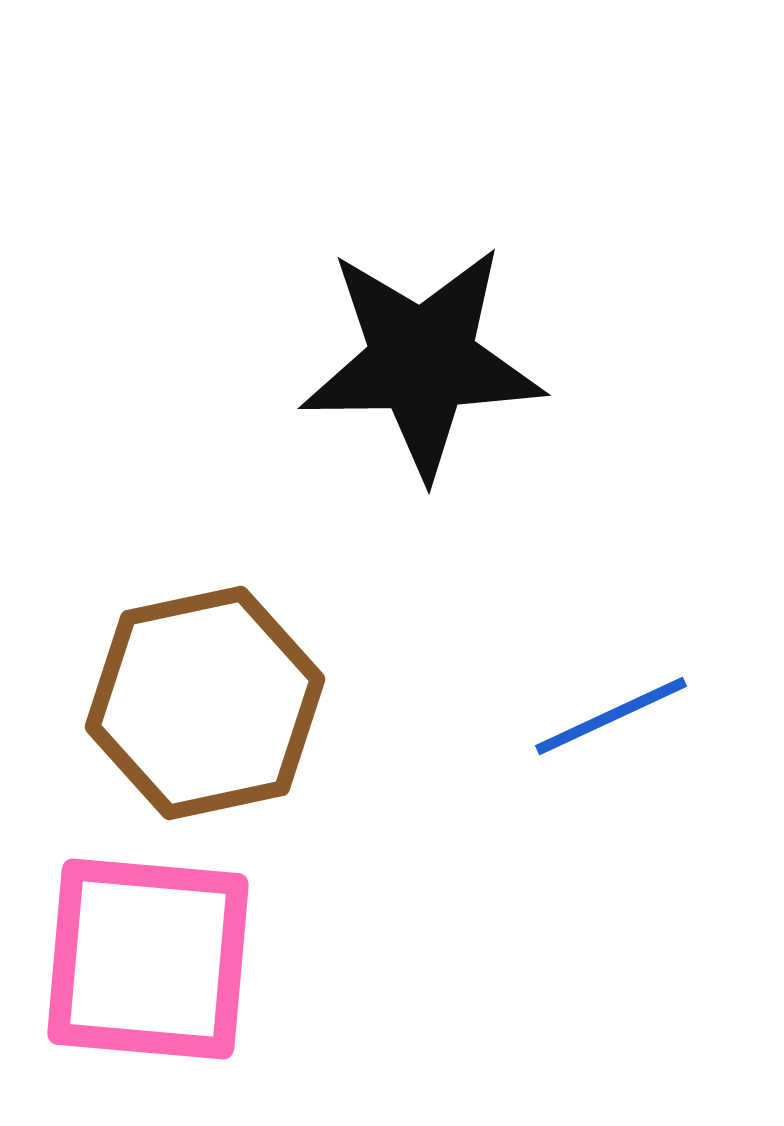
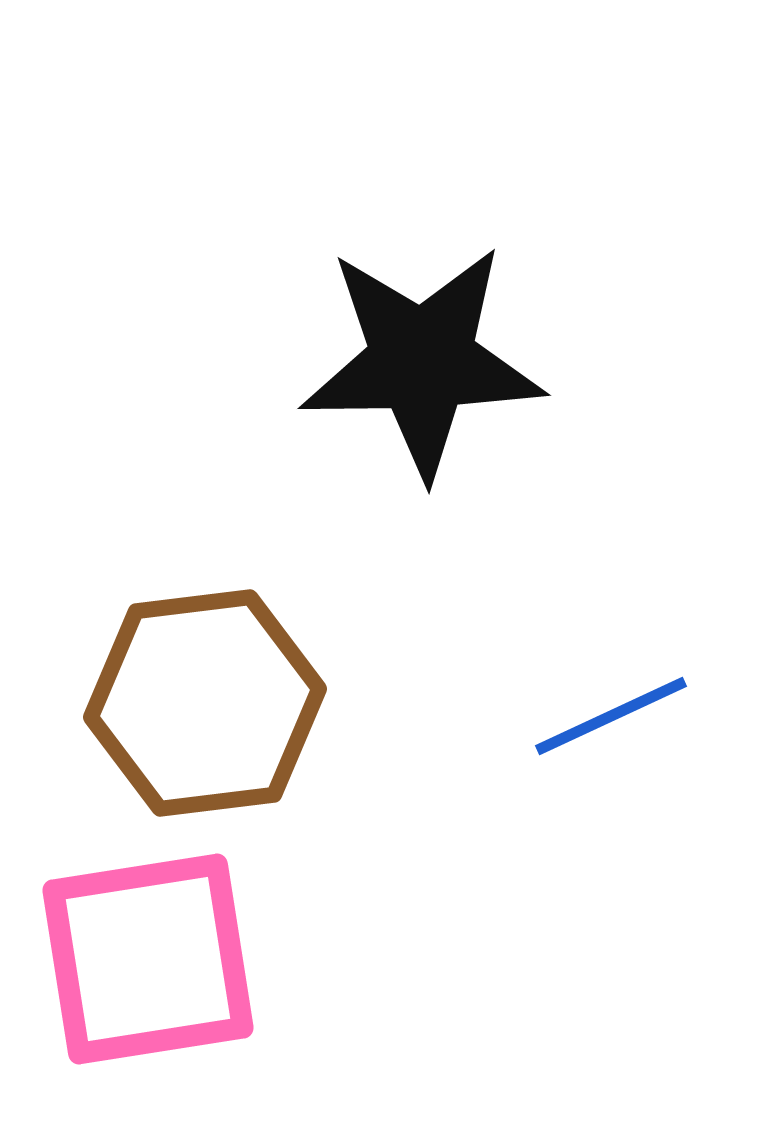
brown hexagon: rotated 5 degrees clockwise
pink square: rotated 14 degrees counterclockwise
